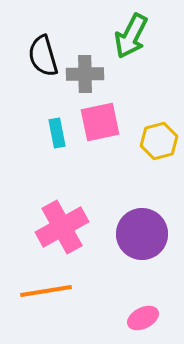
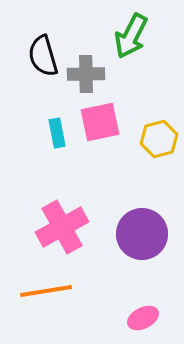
gray cross: moved 1 px right
yellow hexagon: moved 2 px up
